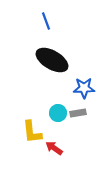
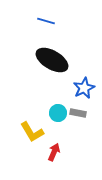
blue line: rotated 54 degrees counterclockwise
blue star: rotated 25 degrees counterclockwise
gray rectangle: rotated 21 degrees clockwise
yellow L-shape: rotated 25 degrees counterclockwise
red arrow: moved 4 px down; rotated 78 degrees clockwise
